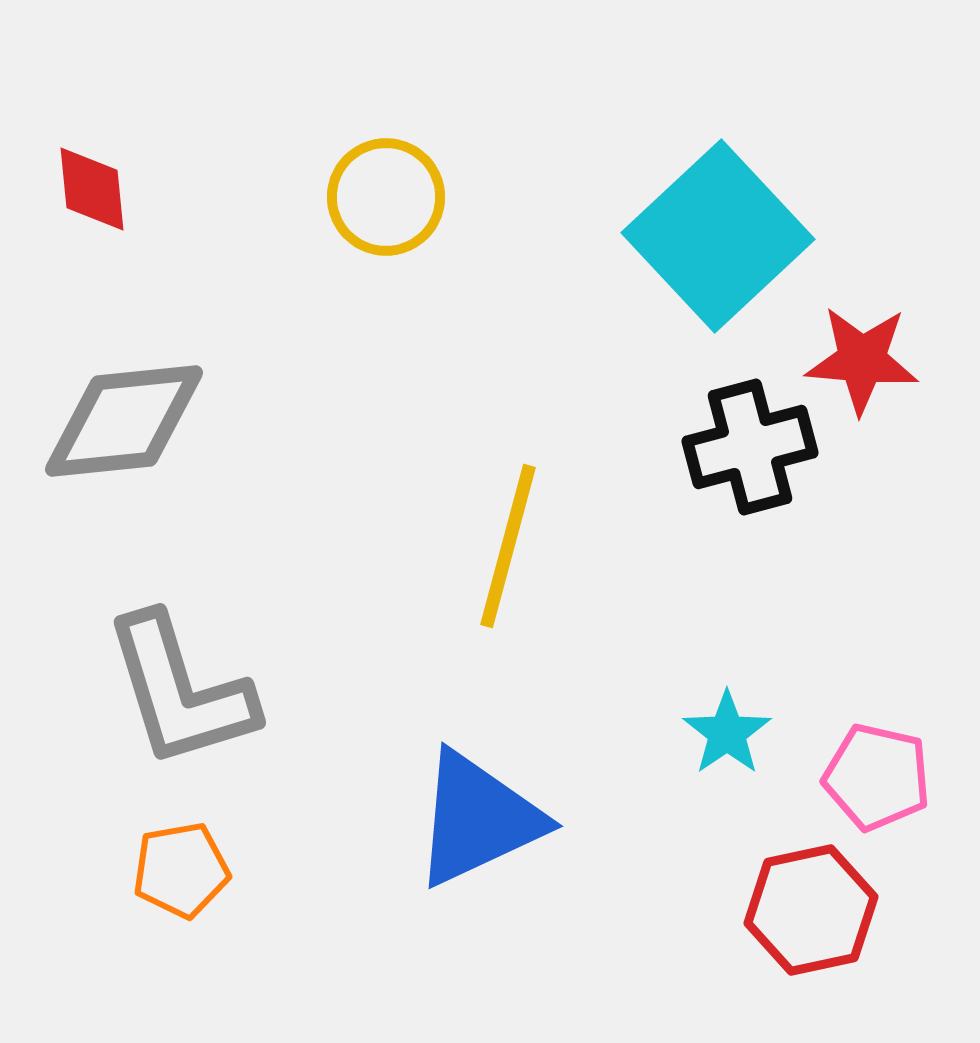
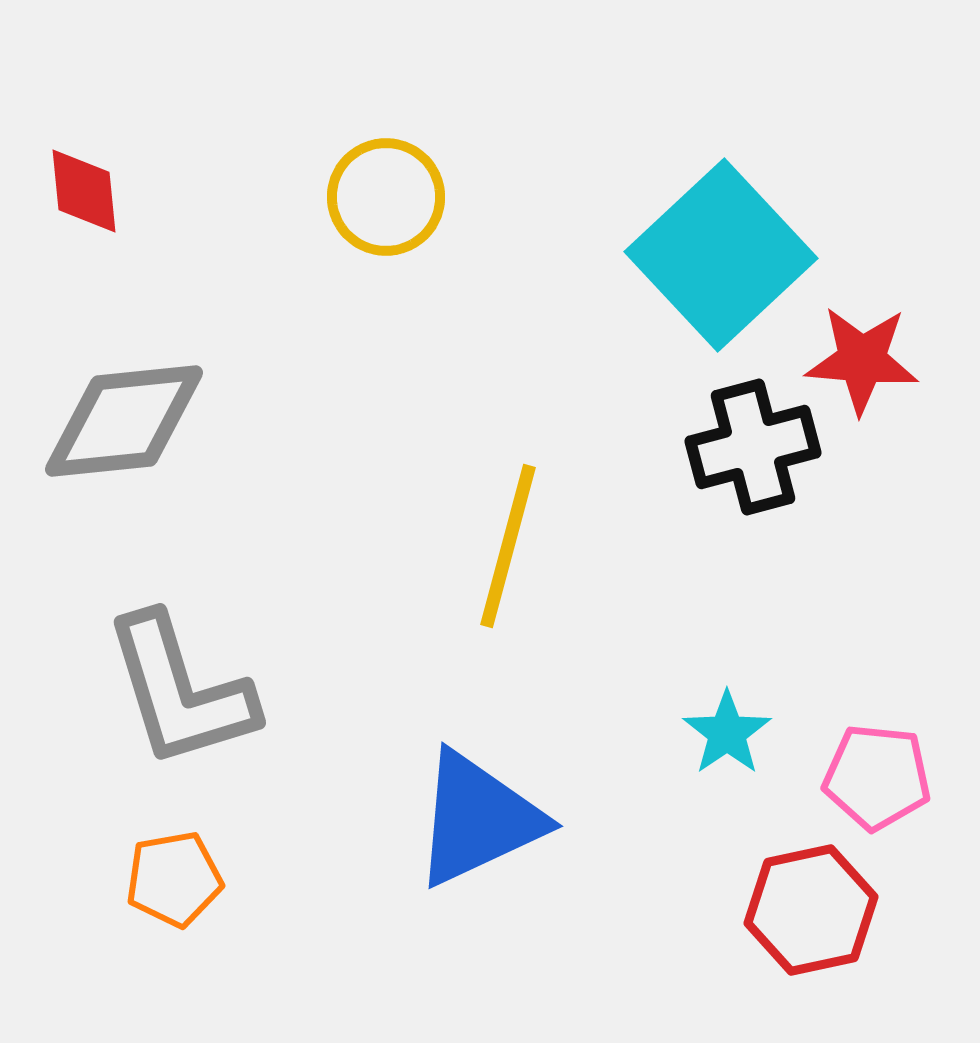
red diamond: moved 8 px left, 2 px down
cyan square: moved 3 px right, 19 px down
black cross: moved 3 px right
pink pentagon: rotated 7 degrees counterclockwise
orange pentagon: moved 7 px left, 9 px down
